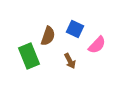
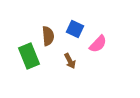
brown semicircle: rotated 24 degrees counterclockwise
pink semicircle: moved 1 px right, 1 px up
